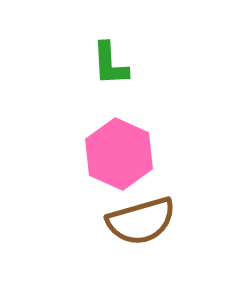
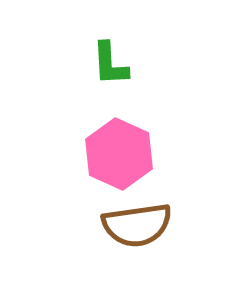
brown semicircle: moved 4 px left, 4 px down; rotated 8 degrees clockwise
